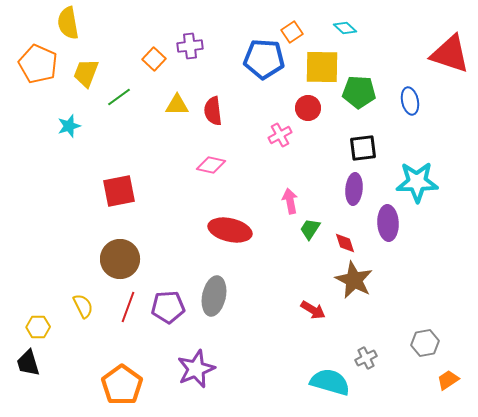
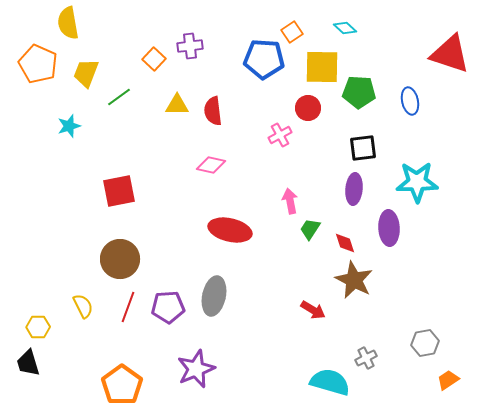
purple ellipse at (388, 223): moved 1 px right, 5 px down
